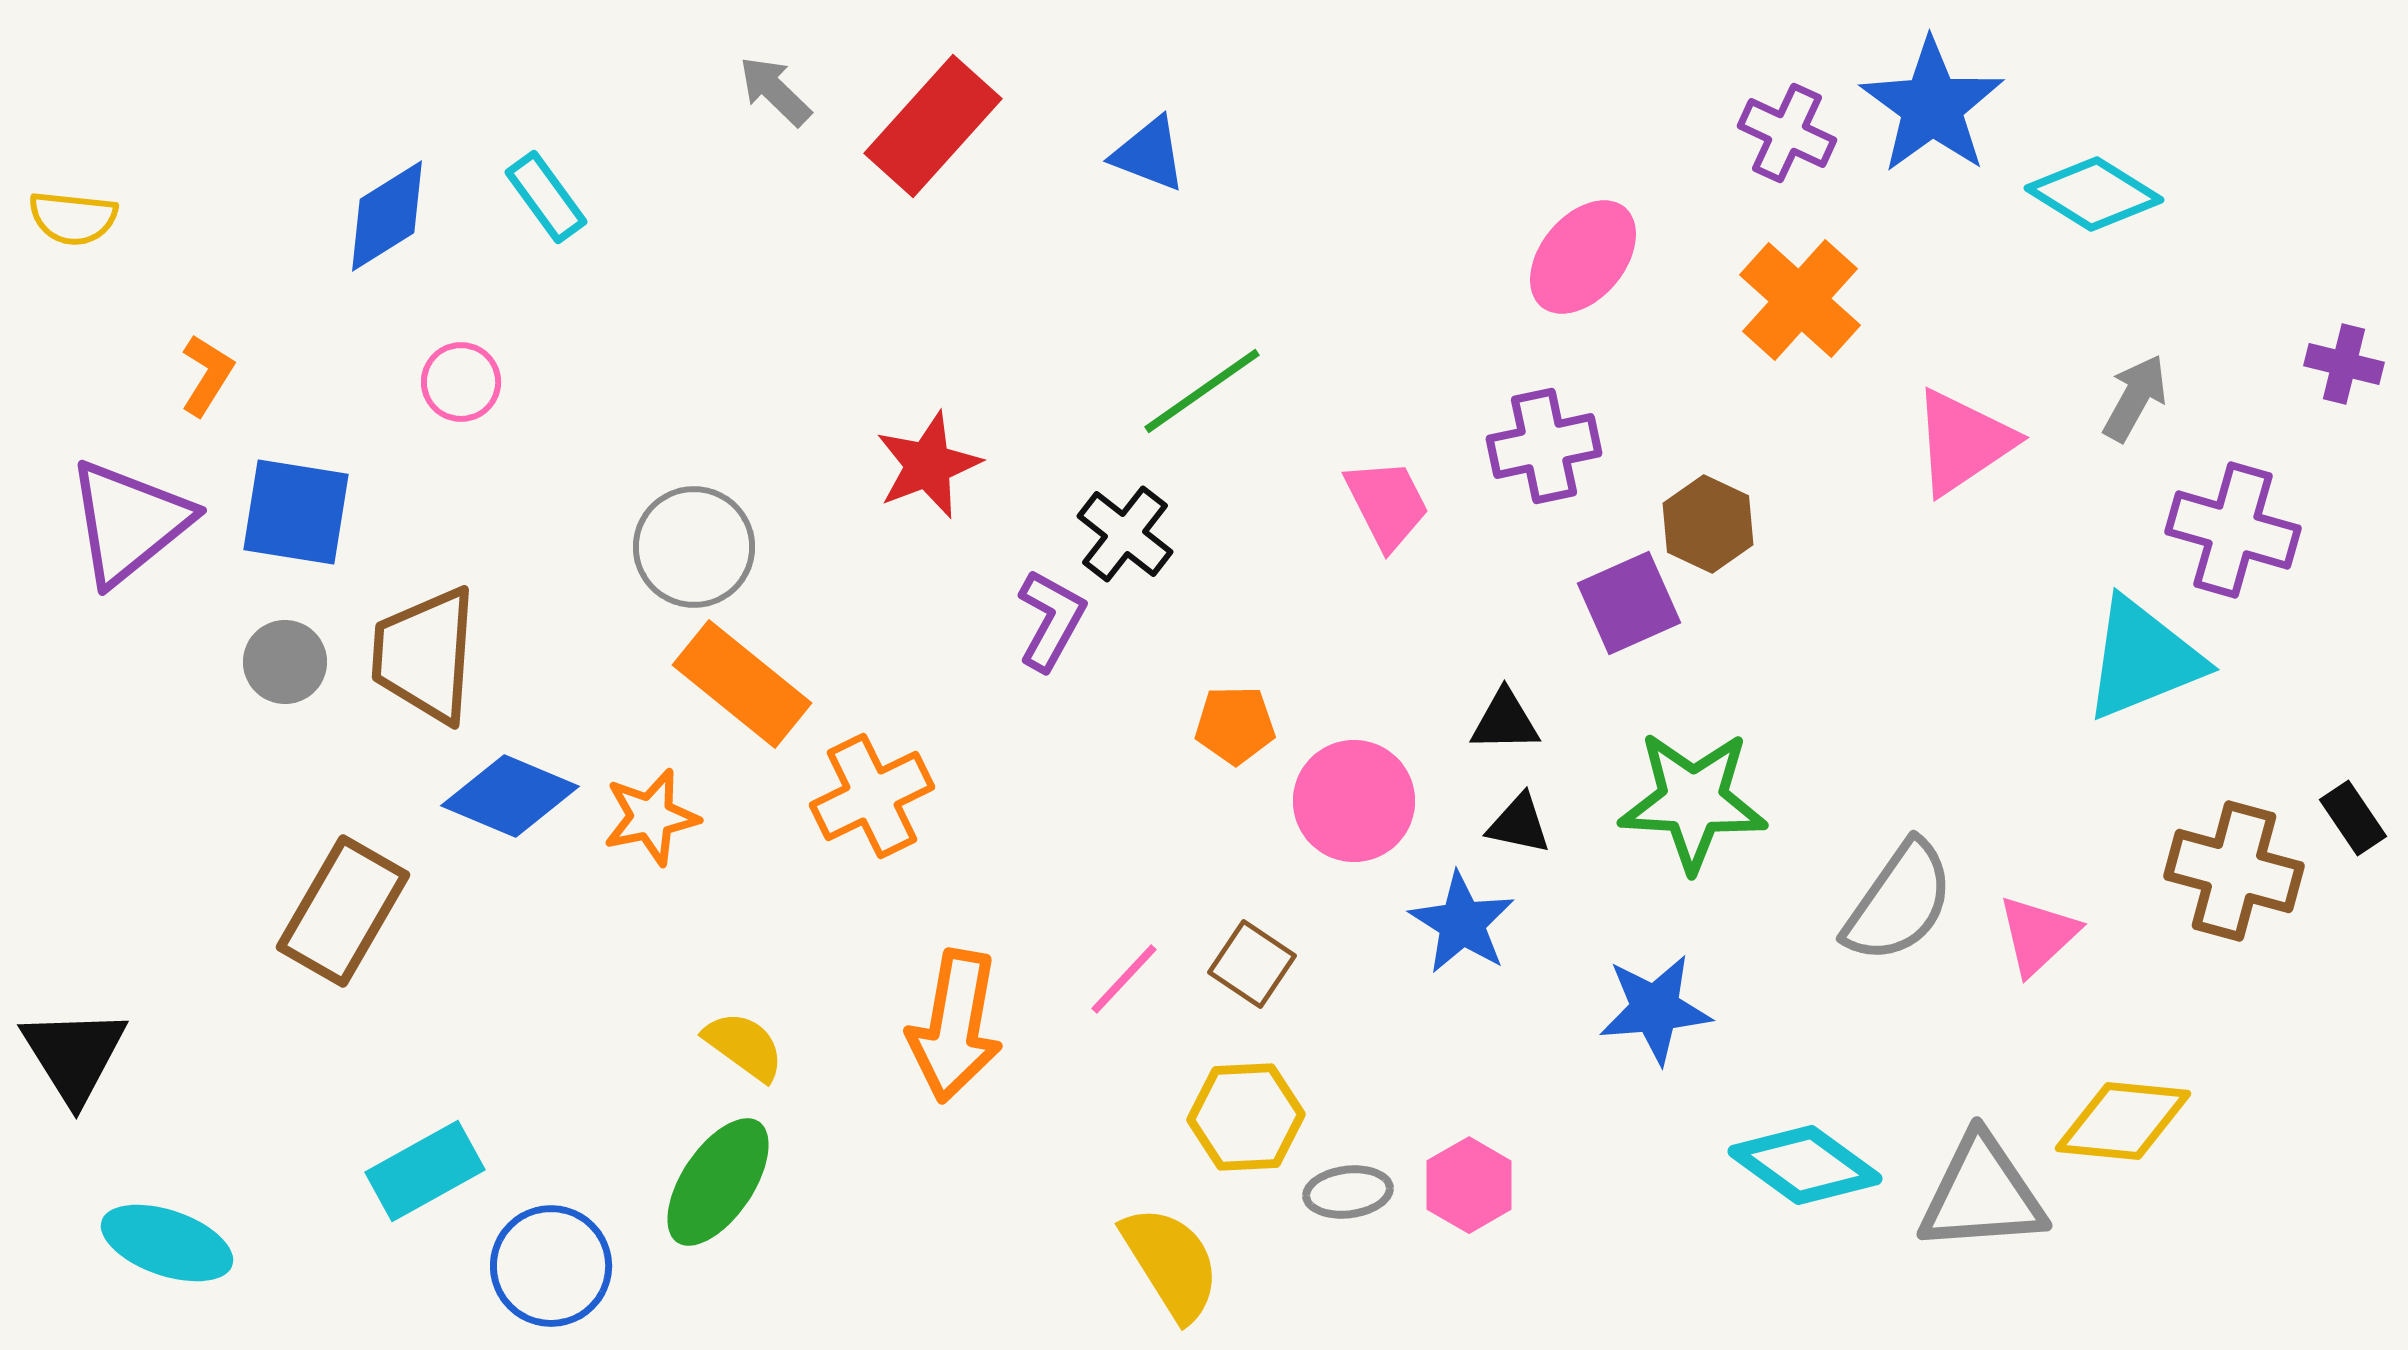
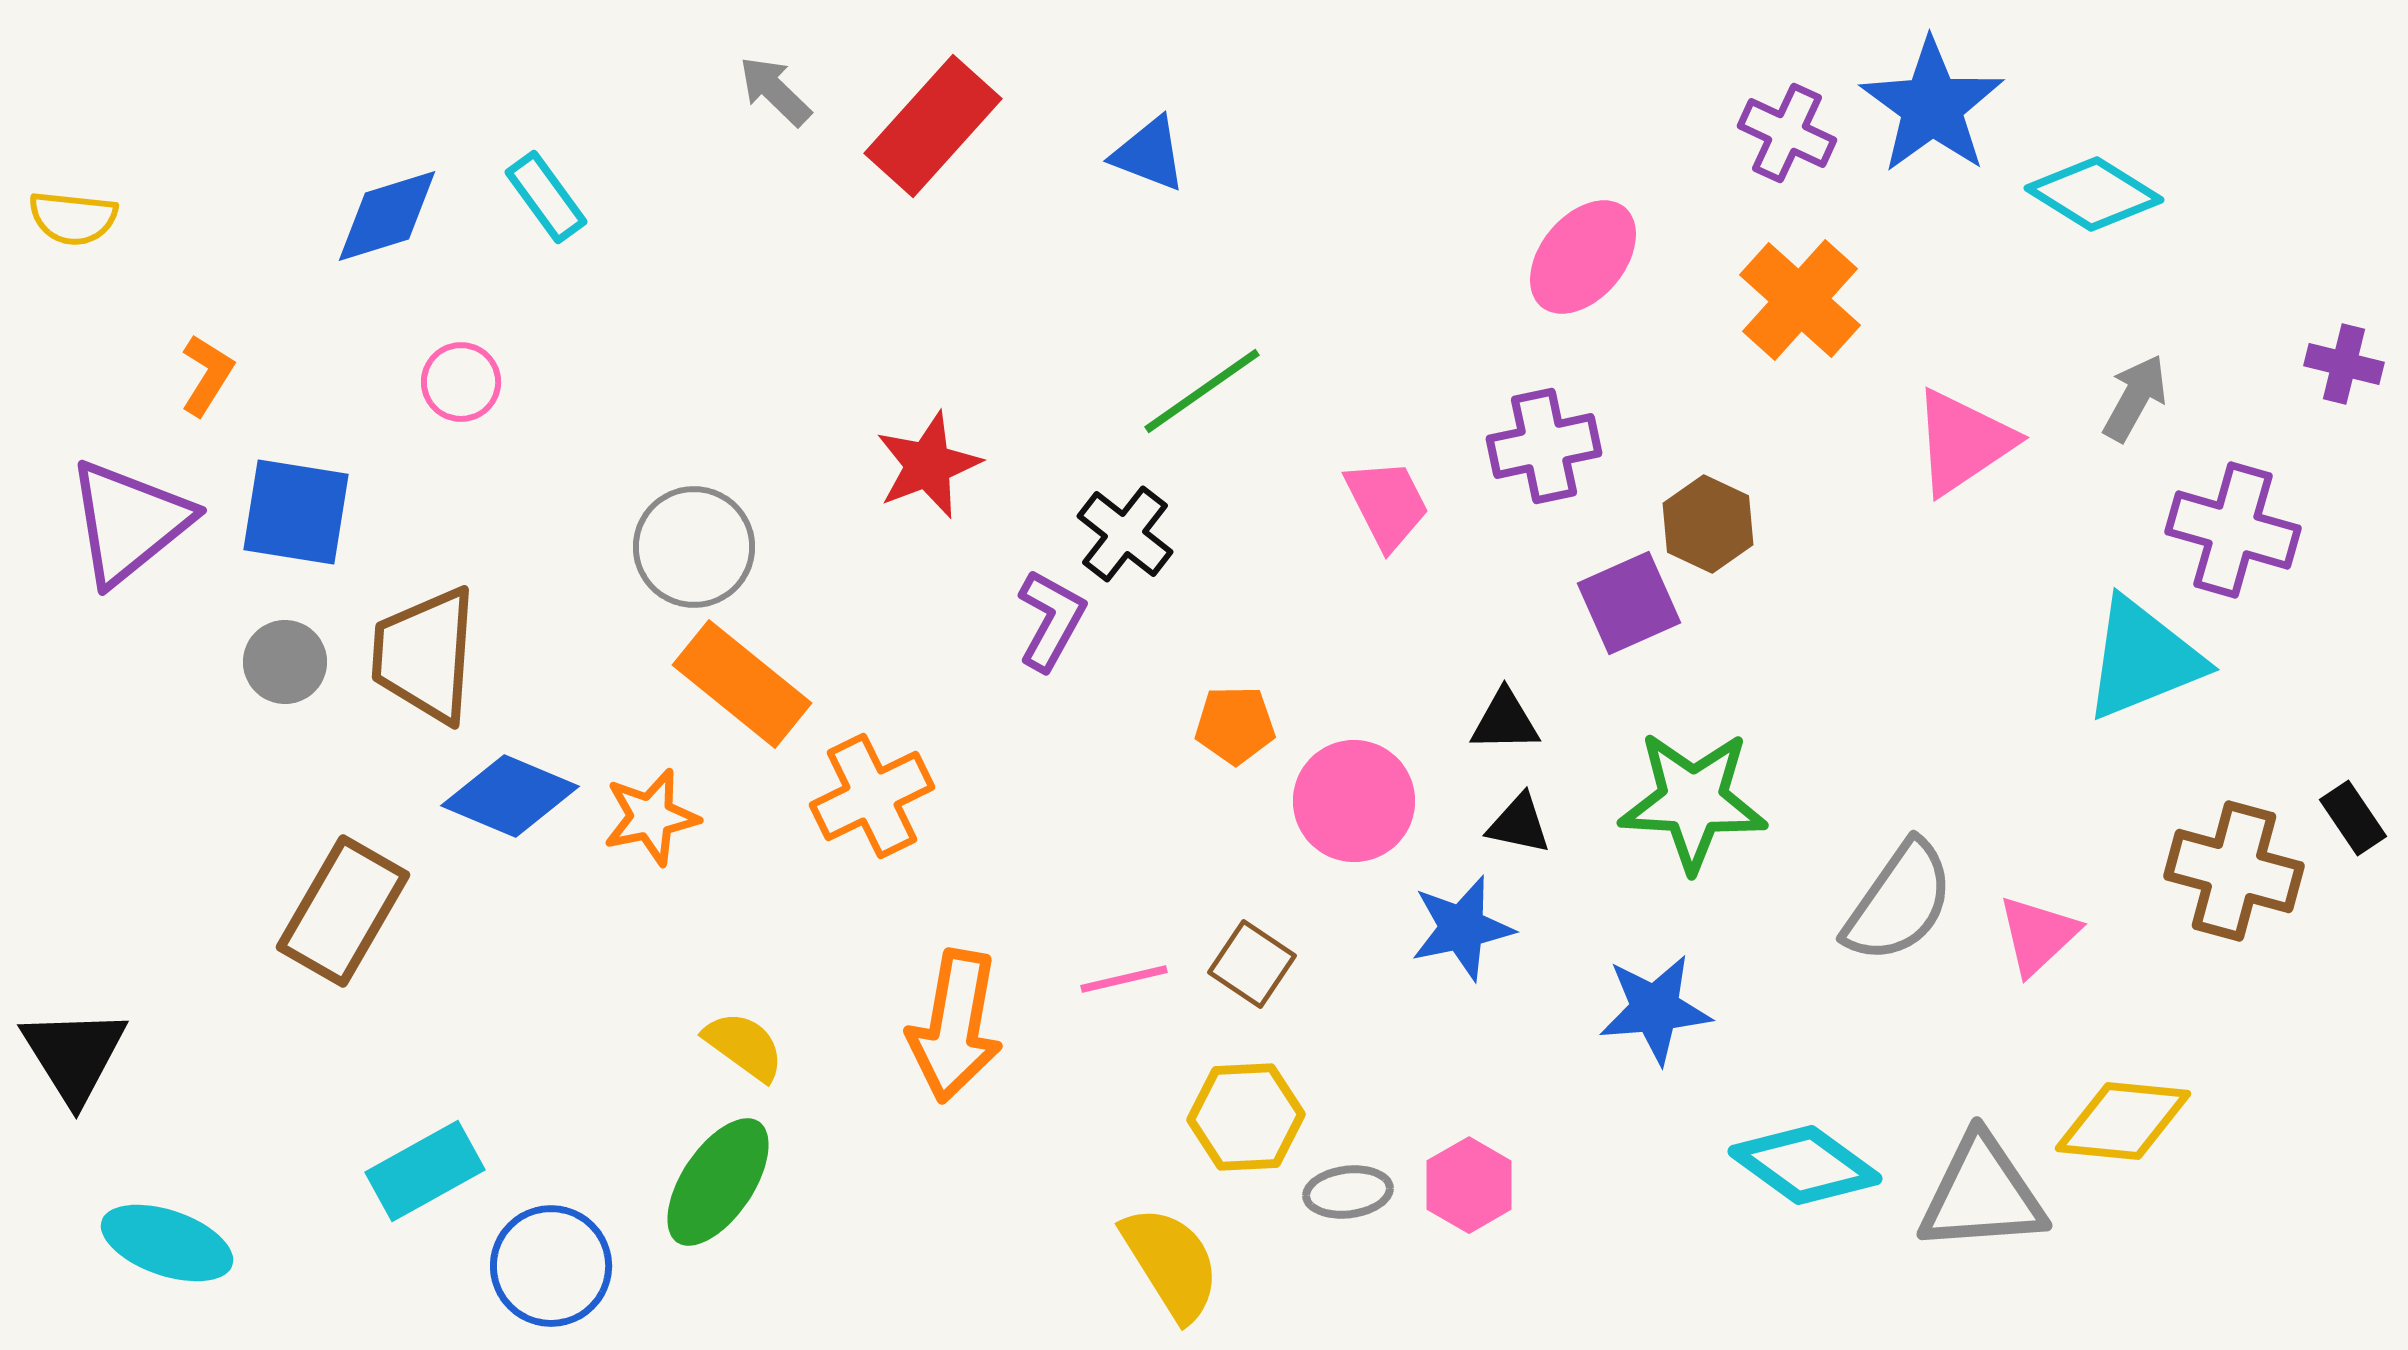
blue diamond at (387, 216): rotated 15 degrees clockwise
blue star at (1462, 923): moved 5 px down; rotated 28 degrees clockwise
pink line at (1124, 979): rotated 34 degrees clockwise
